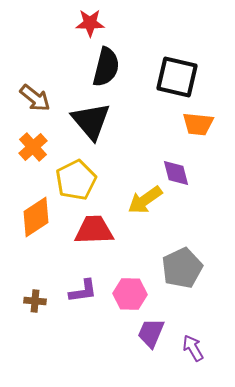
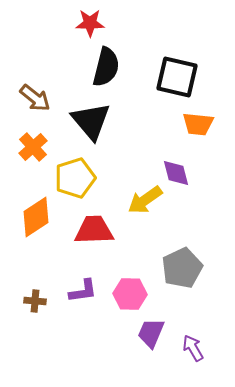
yellow pentagon: moved 1 px left, 2 px up; rotated 9 degrees clockwise
